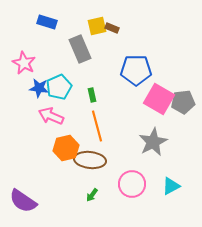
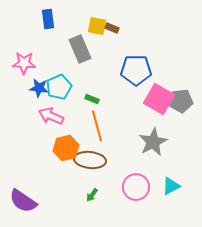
blue rectangle: moved 1 px right, 3 px up; rotated 66 degrees clockwise
yellow square: rotated 24 degrees clockwise
pink star: rotated 25 degrees counterclockwise
green rectangle: moved 4 px down; rotated 56 degrees counterclockwise
gray pentagon: moved 2 px left, 1 px up
pink circle: moved 4 px right, 3 px down
